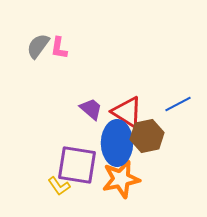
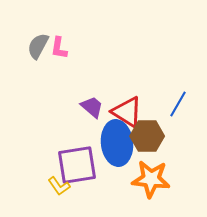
gray semicircle: rotated 8 degrees counterclockwise
blue line: rotated 32 degrees counterclockwise
purple trapezoid: moved 1 px right, 2 px up
brown hexagon: rotated 12 degrees clockwise
blue ellipse: rotated 6 degrees counterclockwise
purple square: rotated 18 degrees counterclockwise
orange star: moved 30 px right; rotated 18 degrees clockwise
